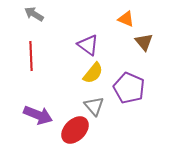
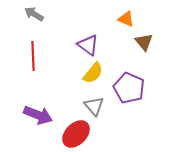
red line: moved 2 px right
red ellipse: moved 1 px right, 4 px down
